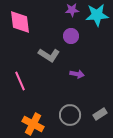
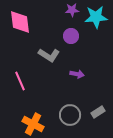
cyan star: moved 1 px left, 2 px down
gray rectangle: moved 2 px left, 2 px up
